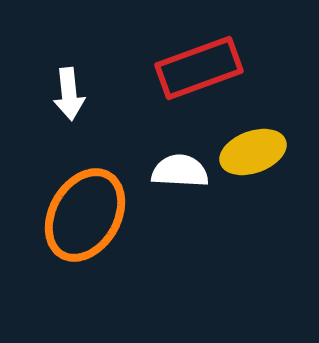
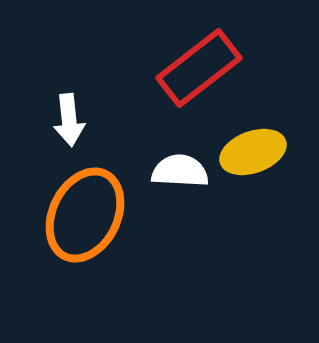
red rectangle: rotated 18 degrees counterclockwise
white arrow: moved 26 px down
orange ellipse: rotated 4 degrees counterclockwise
